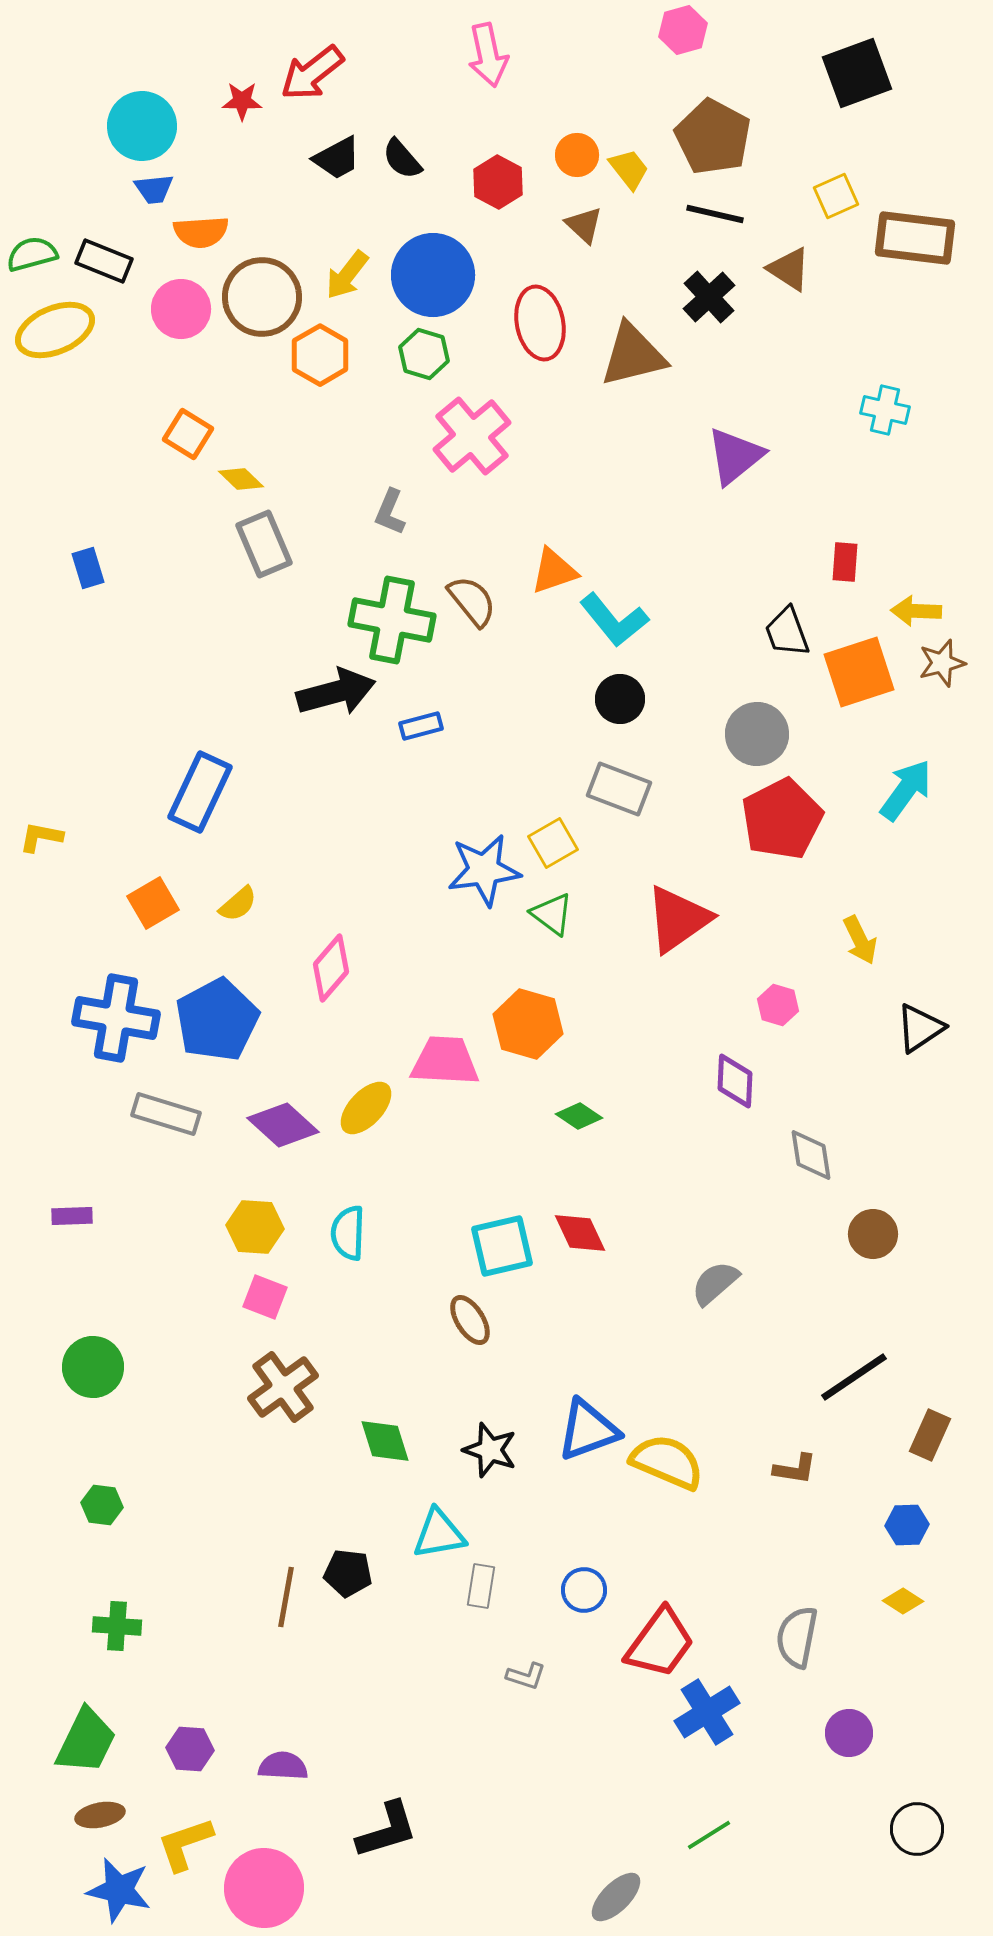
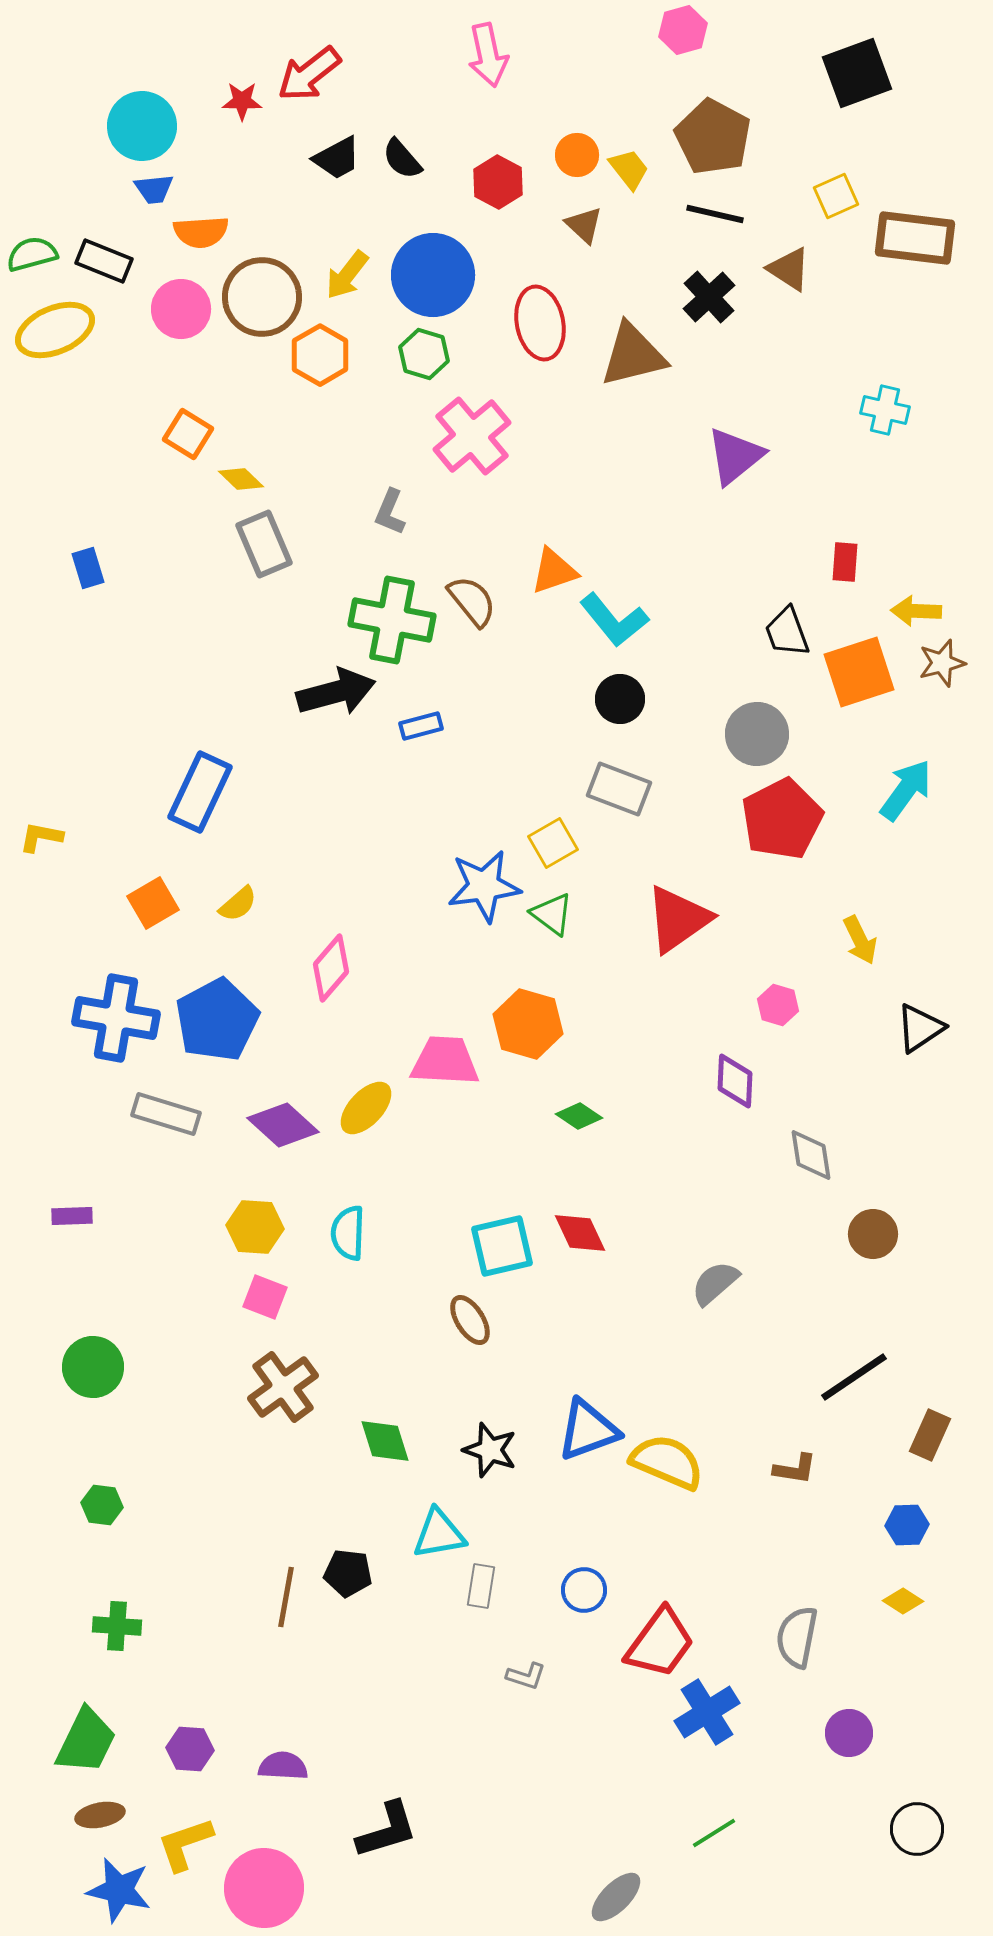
red arrow at (312, 73): moved 3 px left, 1 px down
blue star at (484, 870): moved 16 px down
green line at (709, 1835): moved 5 px right, 2 px up
